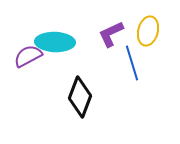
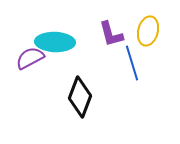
purple L-shape: rotated 80 degrees counterclockwise
purple semicircle: moved 2 px right, 2 px down
